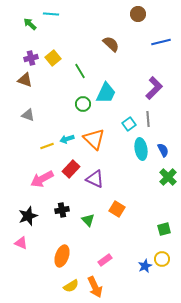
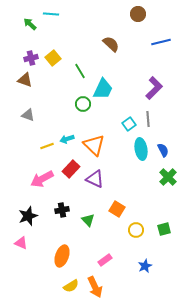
cyan trapezoid: moved 3 px left, 4 px up
orange triangle: moved 6 px down
yellow circle: moved 26 px left, 29 px up
